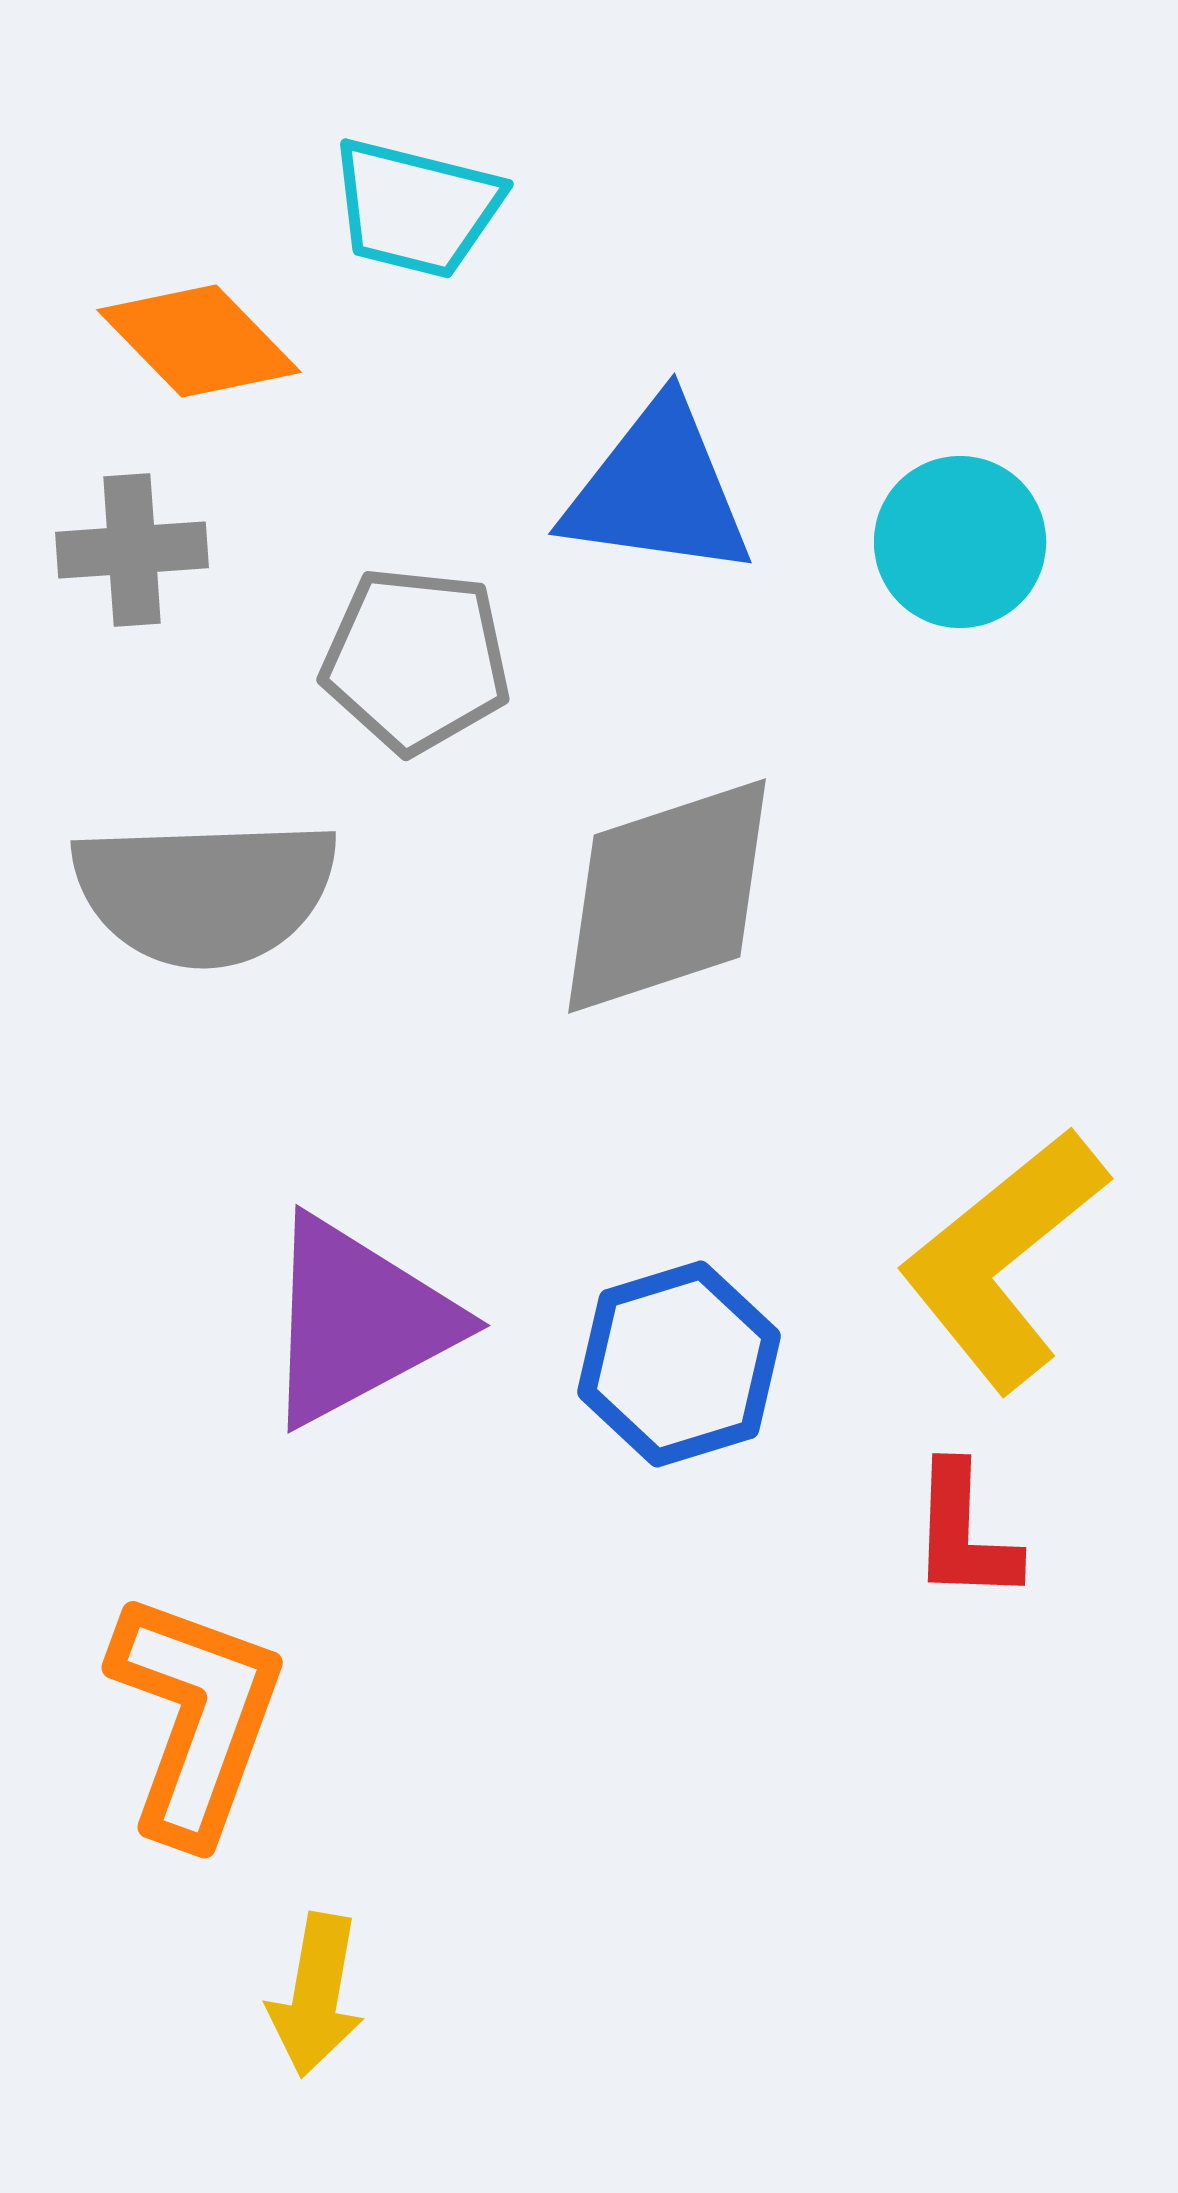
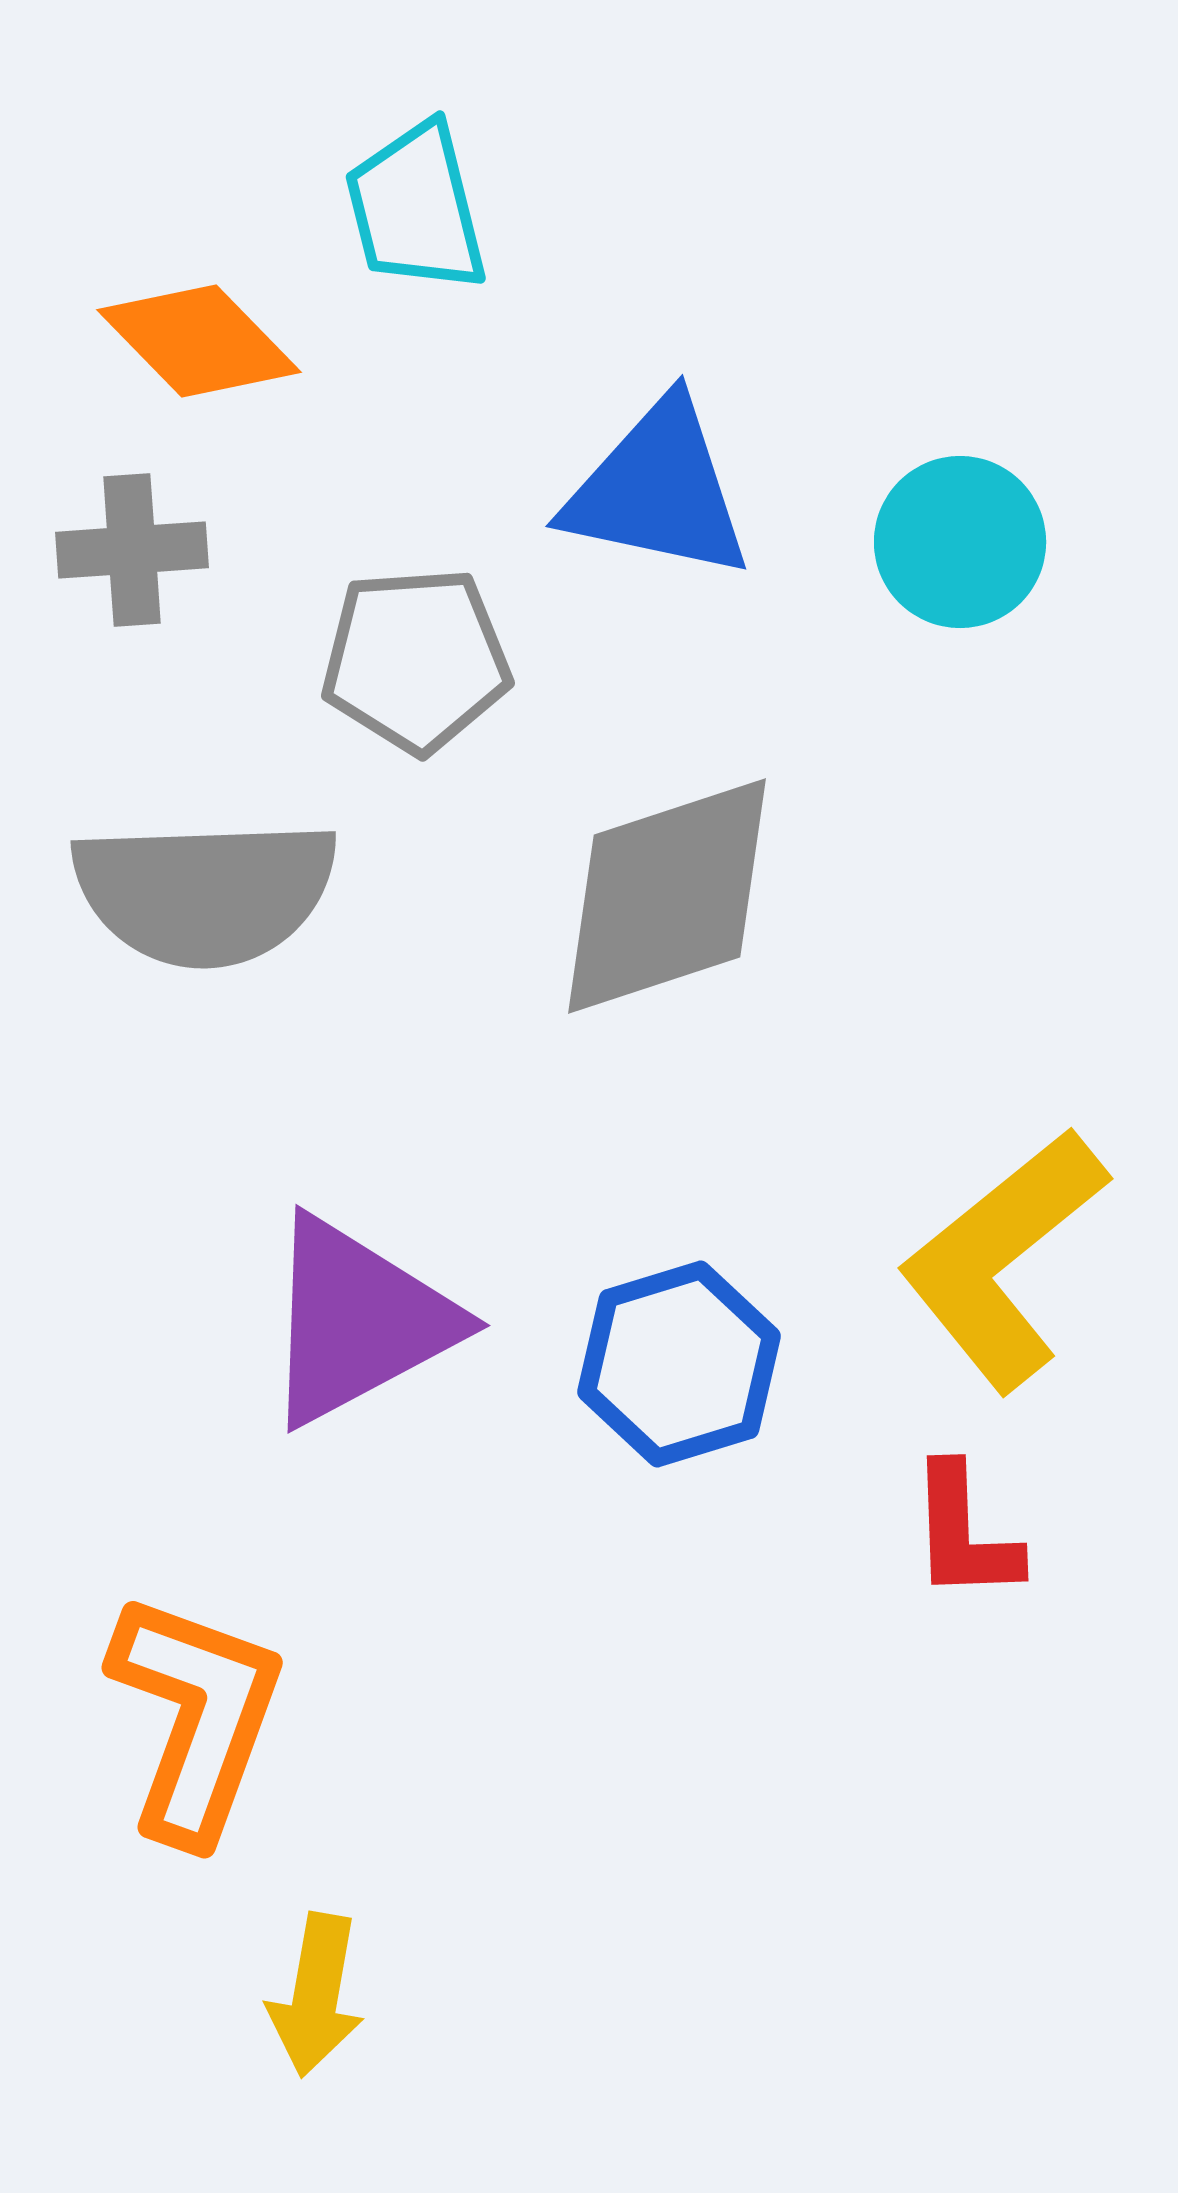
cyan trapezoid: rotated 62 degrees clockwise
blue triangle: rotated 4 degrees clockwise
gray pentagon: rotated 10 degrees counterclockwise
red L-shape: rotated 4 degrees counterclockwise
